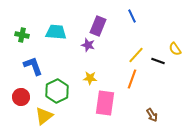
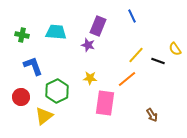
orange line: moved 5 px left; rotated 30 degrees clockwise
